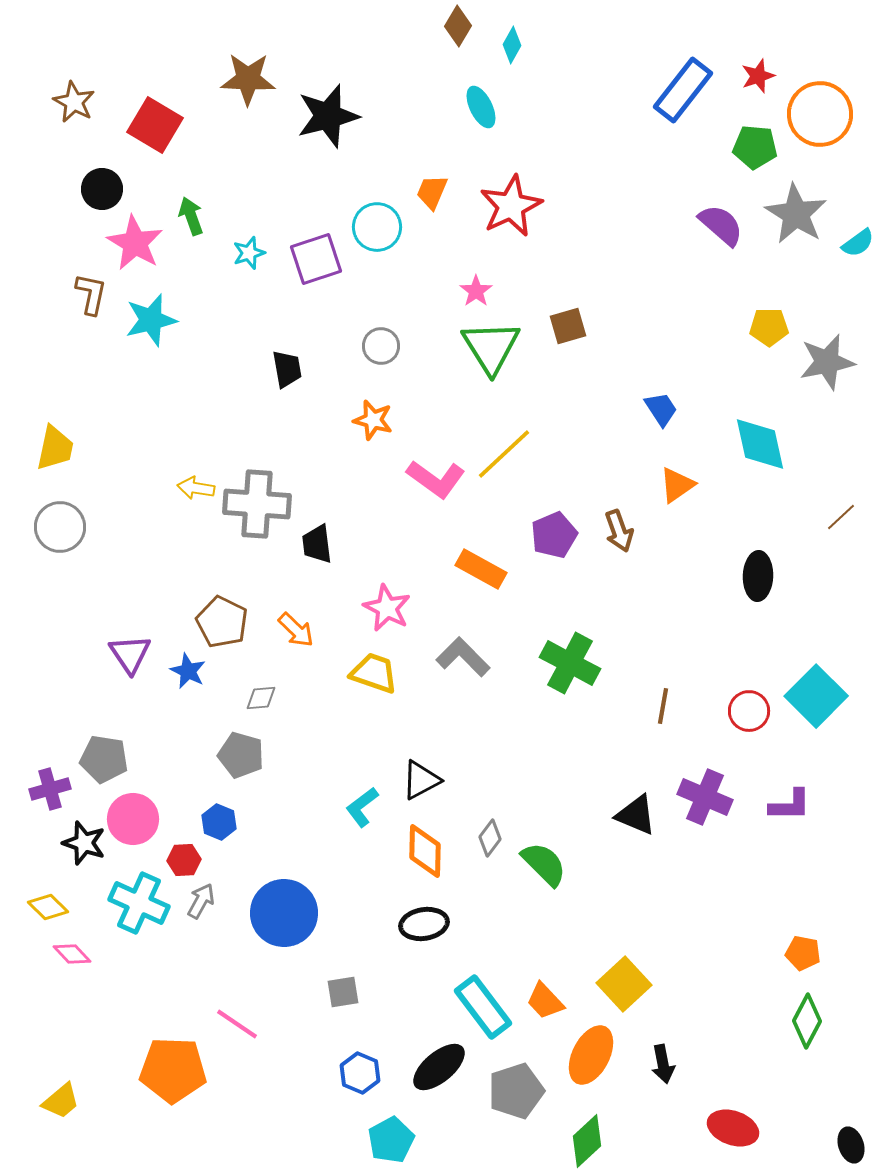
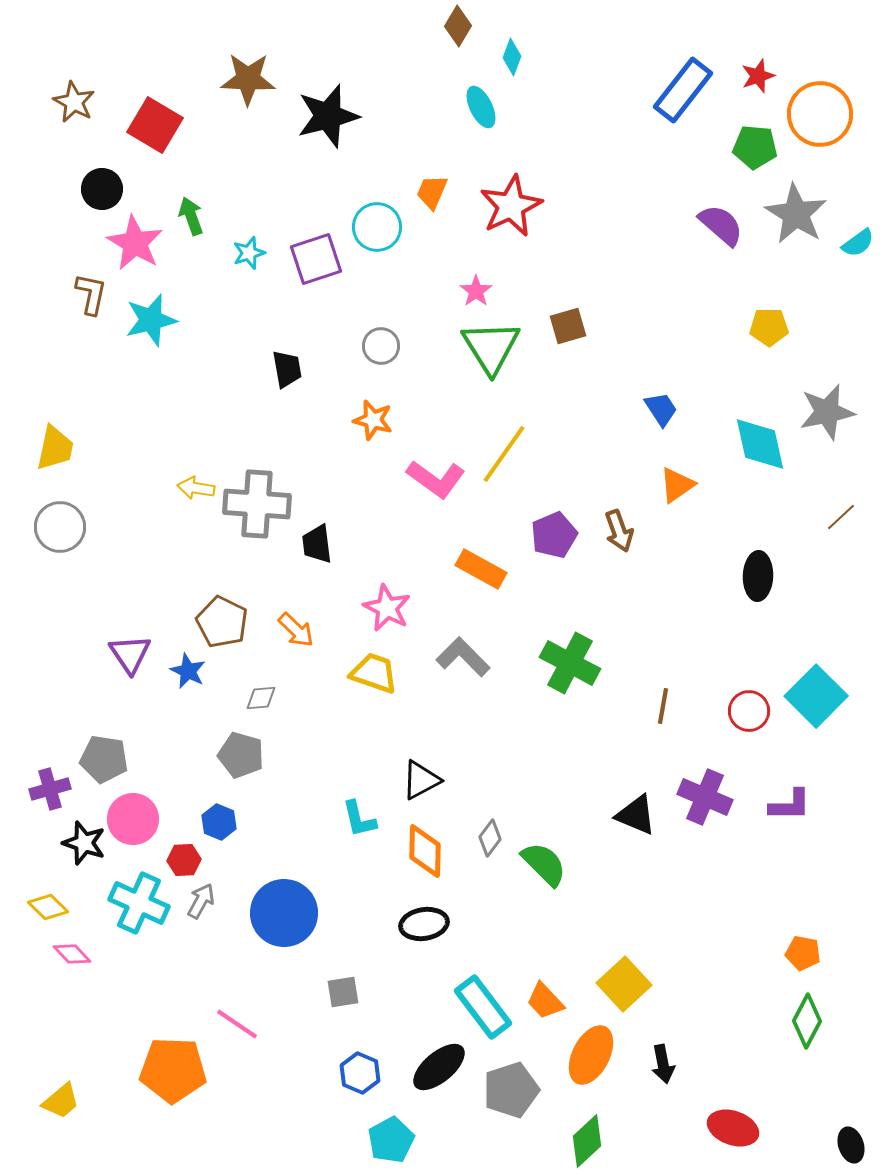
cyan diamond at (512, 45): moved 12 px down; rotated 9 degrees counterclockwise
gray star at (827, 362): moved 50 px down
yellow line at (504, 454): rotated 12 degrees counterclockwise
cyan L-shape at (362, 807): moved 3 px left, 12 px down; rotated 66 degrees counterclockwise
gray pentagon at (516, 1091): moved 5 px left, 1 px up
